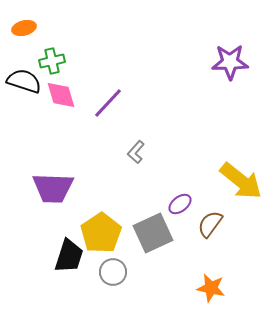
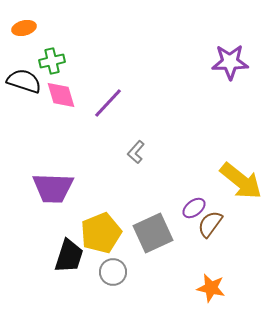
purple ellipse: moved 14 px right, 4 px down
yellow pentagon: rotated 12 degrees clockwise
